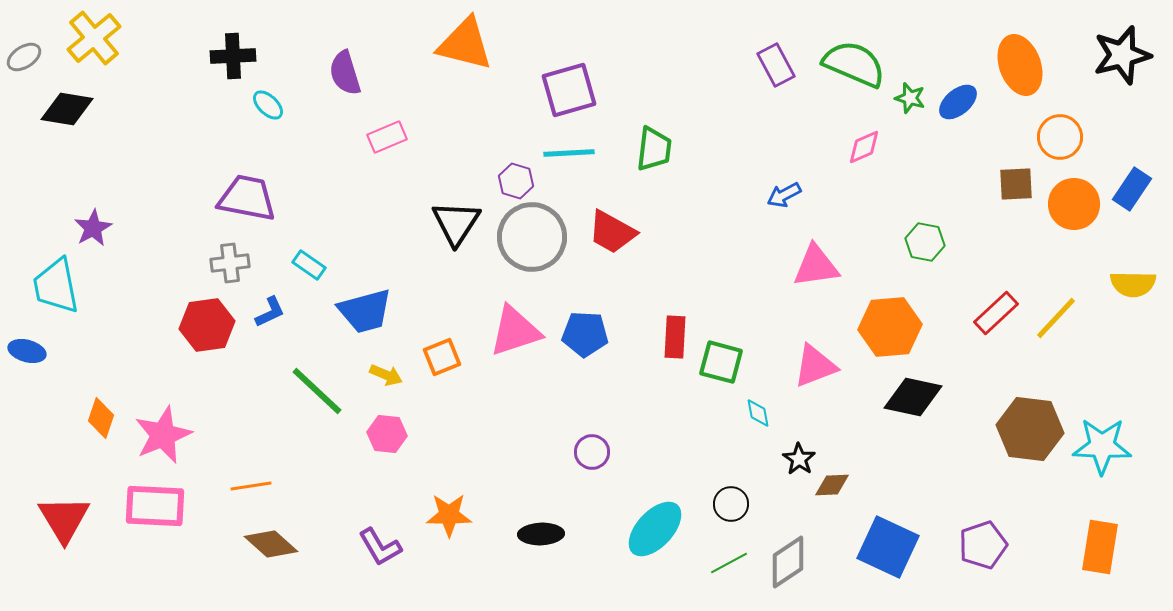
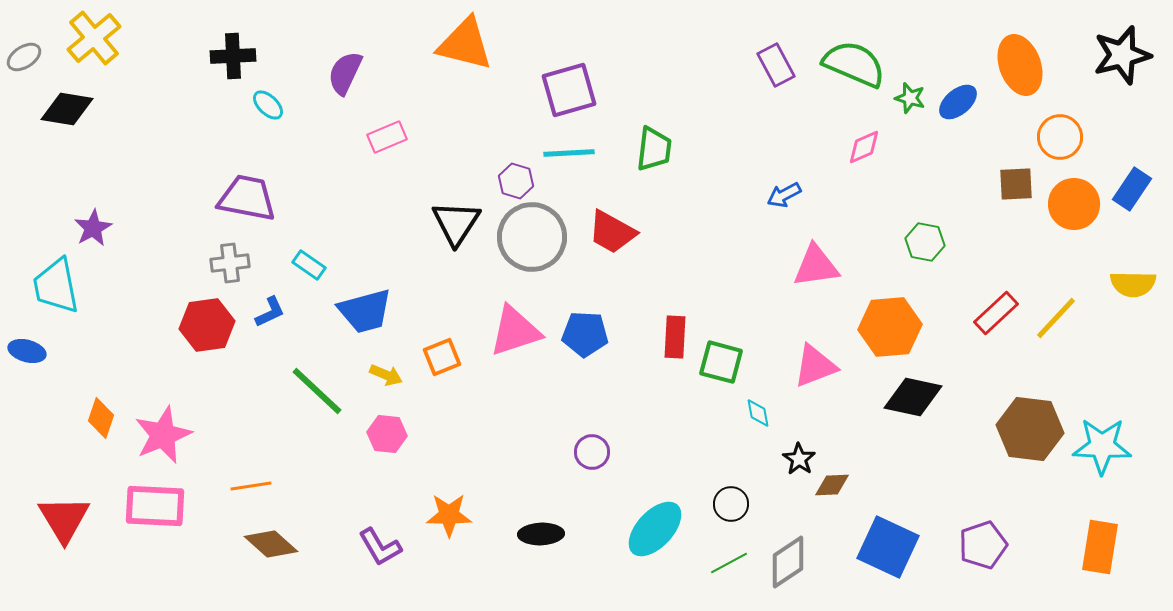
purple semicircle at (345, 73): rotated 42 degrees clockwise
